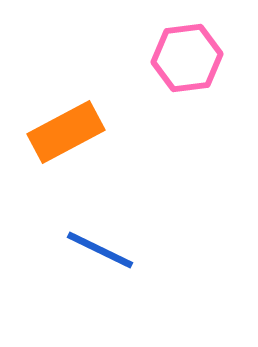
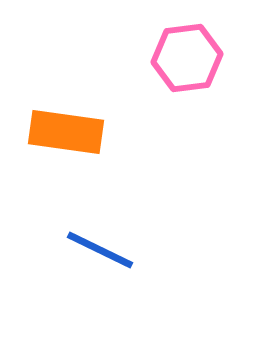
orange rectangle: rotated 36 degrees clockwise
